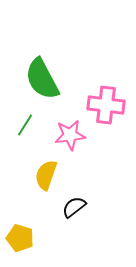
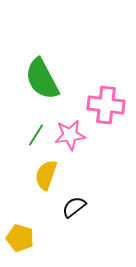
green line: moved 11 px right, 10 px down
